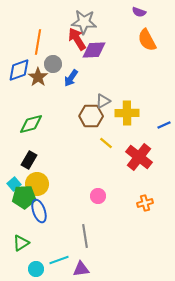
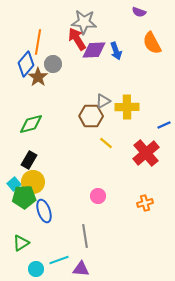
orange semicircle: moved 5 px right, 3 px down
blue diamond: moved 7 px right, 6 px up; rotated 30 degrees counterclockwise
blue arrow: moved 45 px right, 27 px up; rotated 54 degrees counterclockwise
yellow cross: moved 6 px up
red cross: moved 7 px right, 4 px up; rotated 12 degrees clockwise
yellow circle: moved 4 px left, 2 px up
blue ellipse: moved 5 px right
purple triangle: rotated 12 degrees clockwise
